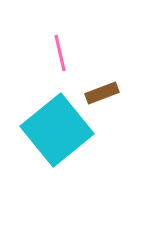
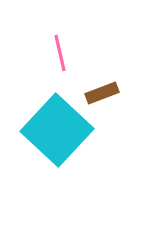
cyan square: rotated 8 degrees counterclockwise
